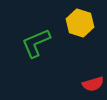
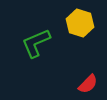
red semicircle: moved 5 px left; rotated 30 degrees counterclockwise
